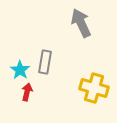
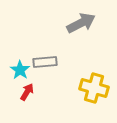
gray arrow: rotated 88 degrees clockwise
gray rectangle: rotated 75 degrees clockwise
red arrow: rotated 18 degrees clockwise
